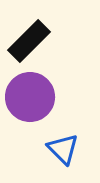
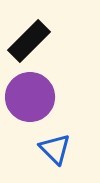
blue triangle: moved 8 px left
